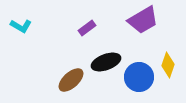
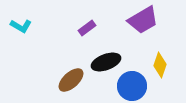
yellow diamond: moved 8 px left
blue circle: moved 7 px left, 9 px down
